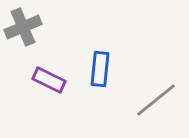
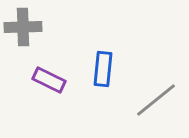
gray cross: rotated 21 degrees clockwise
blue rectangle: moved 3 px right
